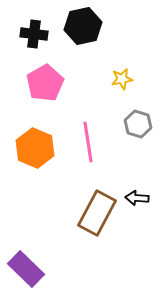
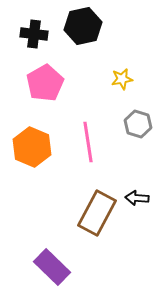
orange hexagon: moved 3 px left, 1 px up
purple rectangle: moved 26 px right, 2 px up
